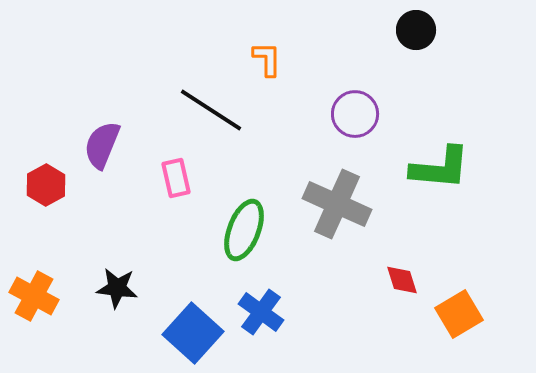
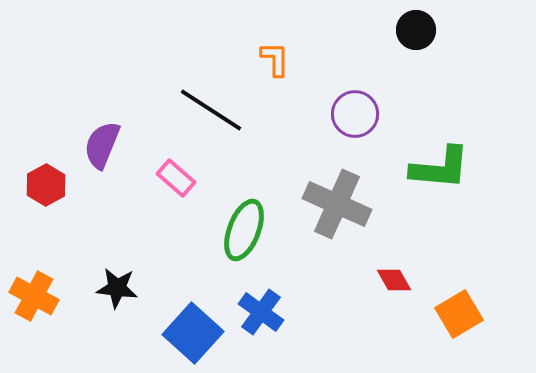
orange L-shape: moved 8 px right
pink rectangle: rotated 36 degrees counterclockwise
red diamond: moved 8 px left; rotated 12 degrees counterclockwise
